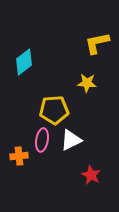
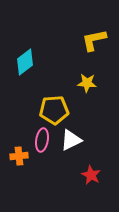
yellow L-shape: moved 3 px left, 3 px up
cyan diamond: moved 1 px right
